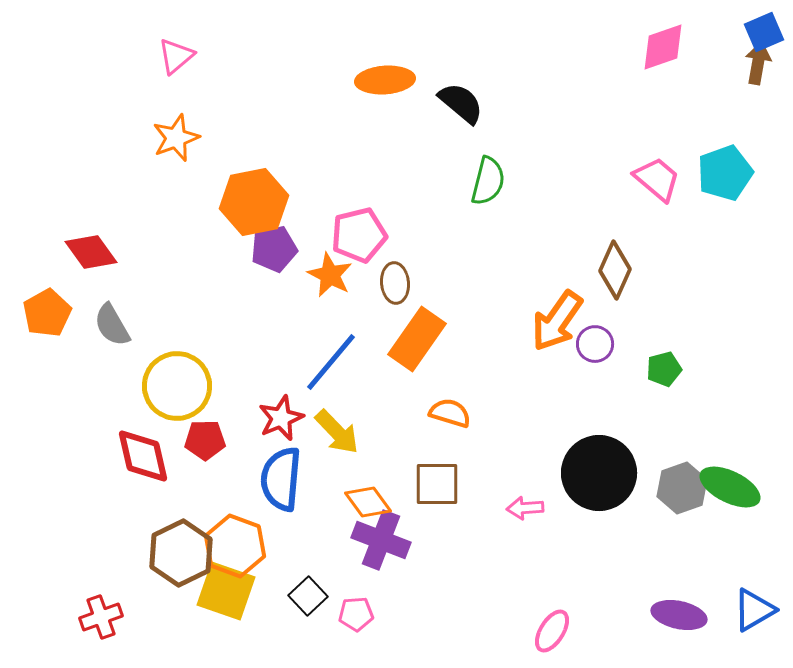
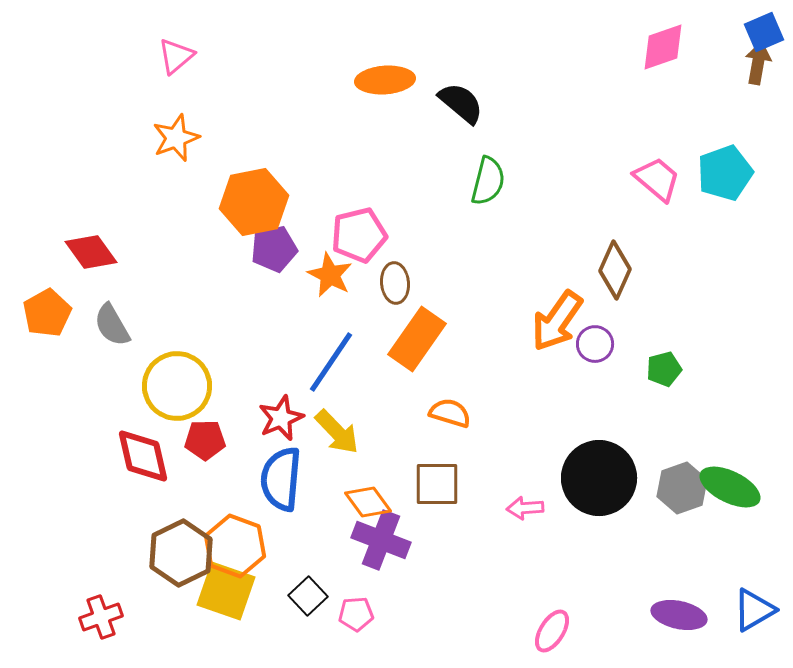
blue line at (331, 362): rotated 6 degrees counterclockwise
black circle at (599, 473): moved 5 px down
